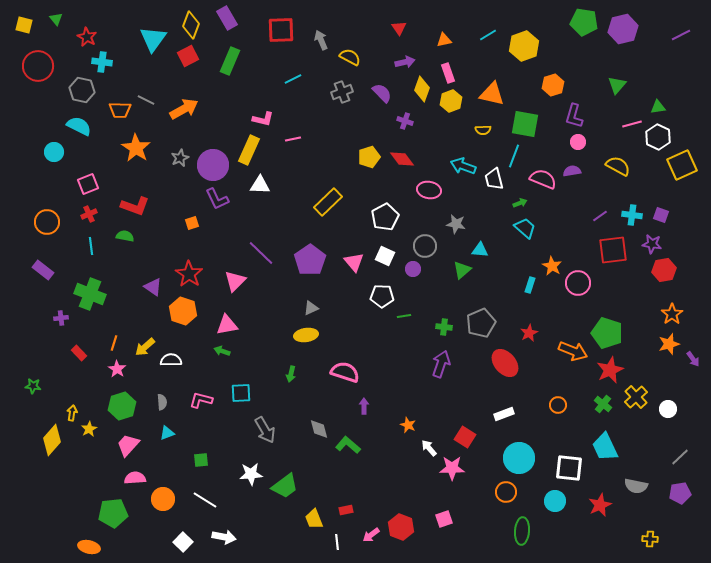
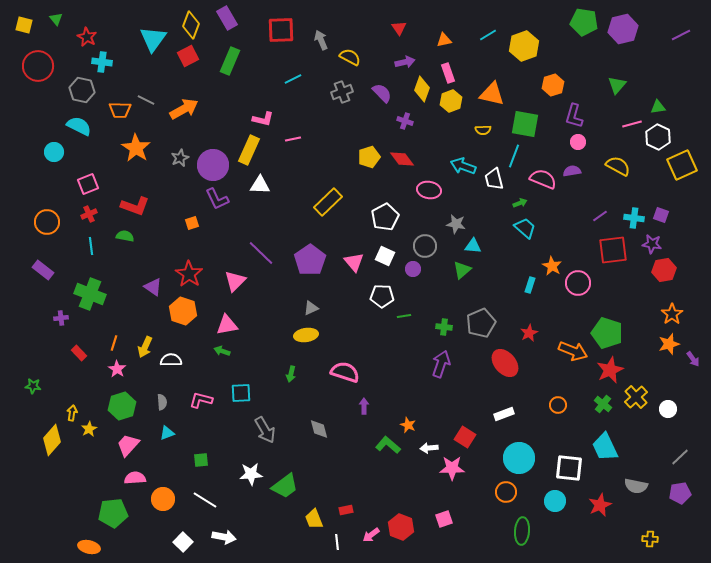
cyan cross at (632, 215): moved 2 px right, 3 px down
cyan triangle at (480, 250): moved 7 px left, 4 px up
yellow arrow at (145, 347): rotated 25 degrees counterclockwise
green L-shape at (348, 445): moved 40 px right
white arrow at (429, 448): rotated 54 degrees counterclockwise
